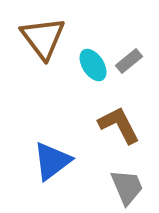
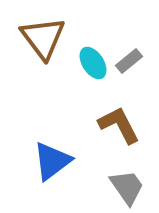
cyan ellipse: moved 2 px up
gray trapezoid: rotated 12 degrees counterclockwise
